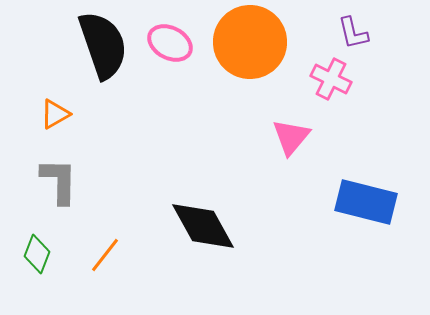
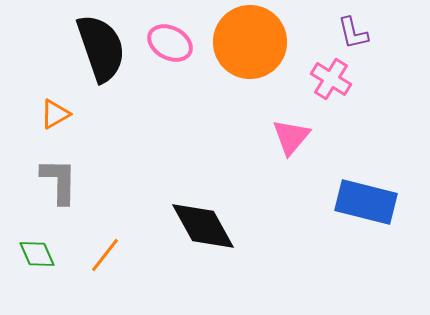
black semicircle: moved 2 px left, 3 px down
pink cross: rotated 6 degrees clockwise
green diamond: rotated 45 degrees counterclockwise
